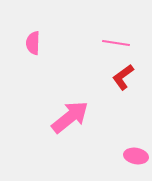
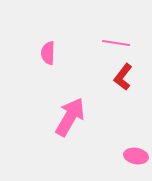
pink semicircle: moved 15 px right, 10 px down
red L-shape: rotated 16 degrees counterclockwise
pink arrow: rotated 21 degrees counterclockwise
